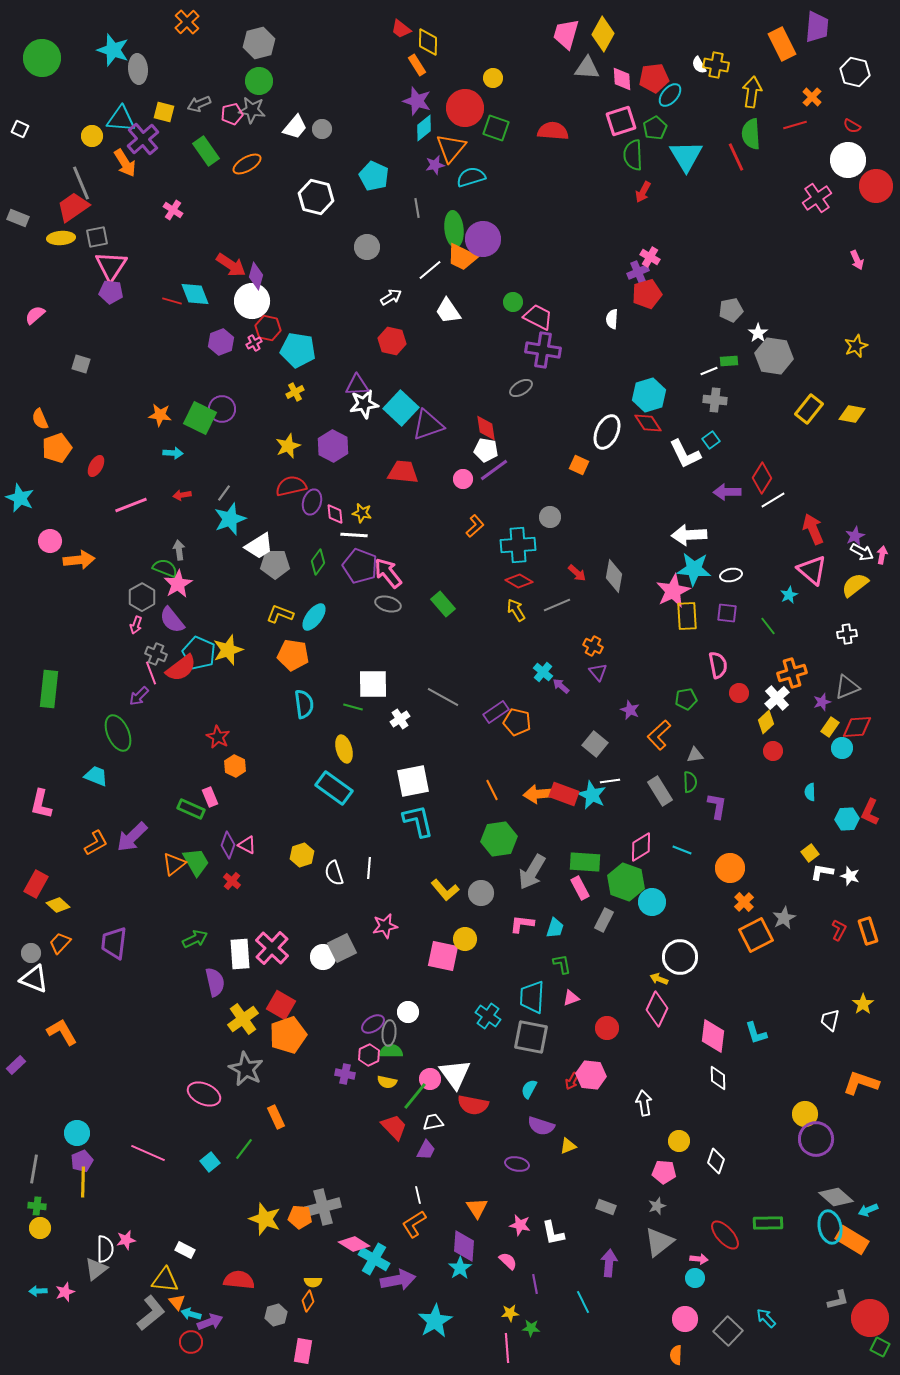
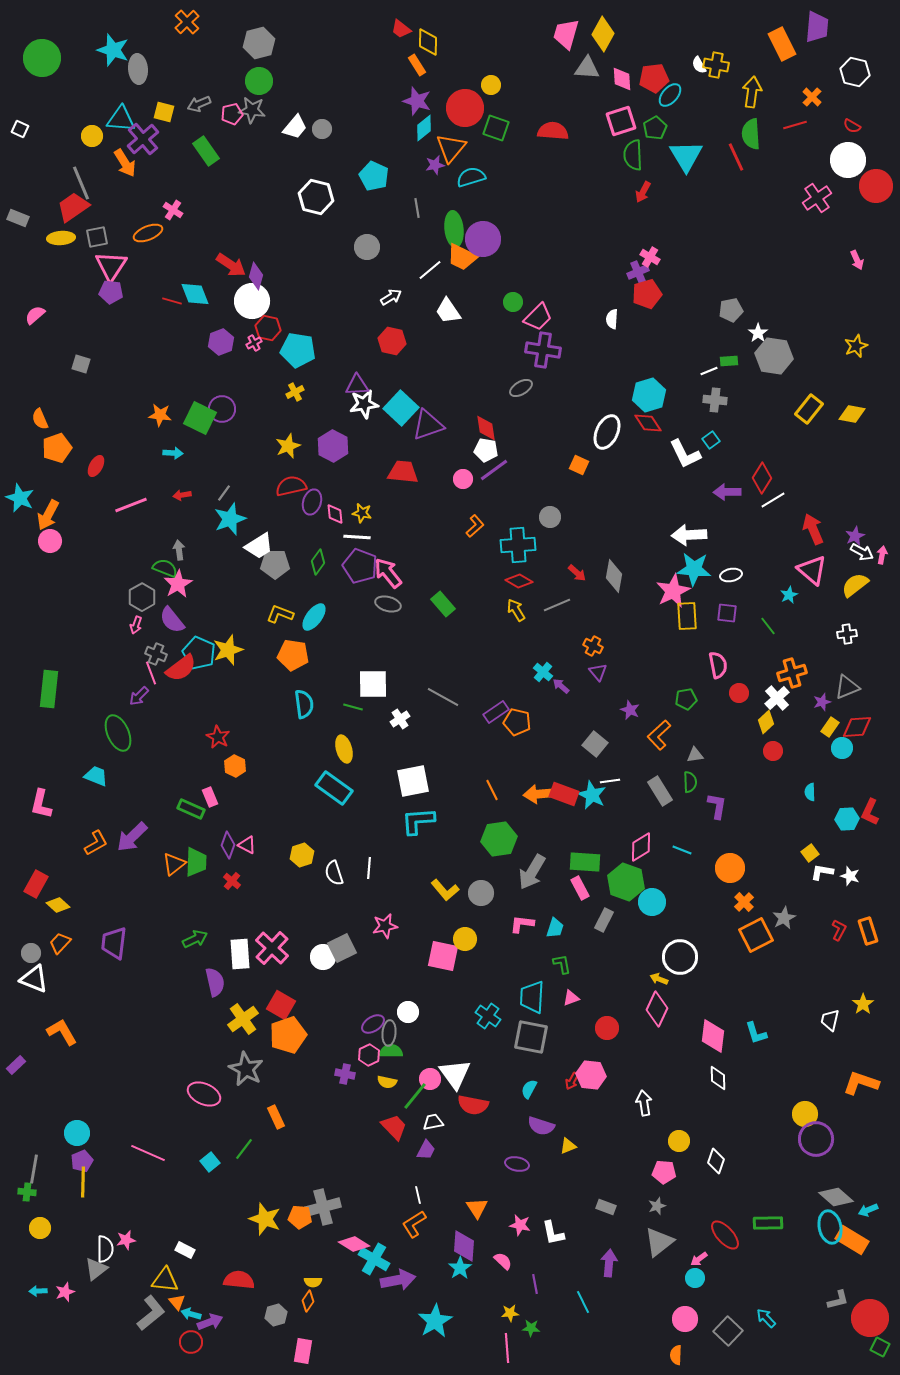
yellow circle at (493, 78): moved 2 px left, 7 px down
orange ellipse at (247, 164): moved 99 px left, 69 px down; rotated 8 degrees clockwise
pink trapezoid at (538, 317): rotated 108 degrees clockwise
white line at (354, 535): moved 3 px right, 2 px down
orange arrow at (79, 560): moved 31 px left, 45 px up; rotated 124 degrees clockwise
cyan L-shape at (418, 821): rotated 81 degrees counterclockwise
green trapezoid at (196, 862): rotated 32 degrees clockwise
green cross at (37, 1206): moved 10 px left, 14 px up
pink arrow at (699, 1259): rotated 138 degrees clockwise
pink semicircle at (508, 1261): moved 5 px left
